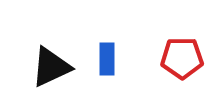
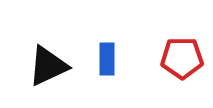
black triangle: moved 3 px left, 1 px up
